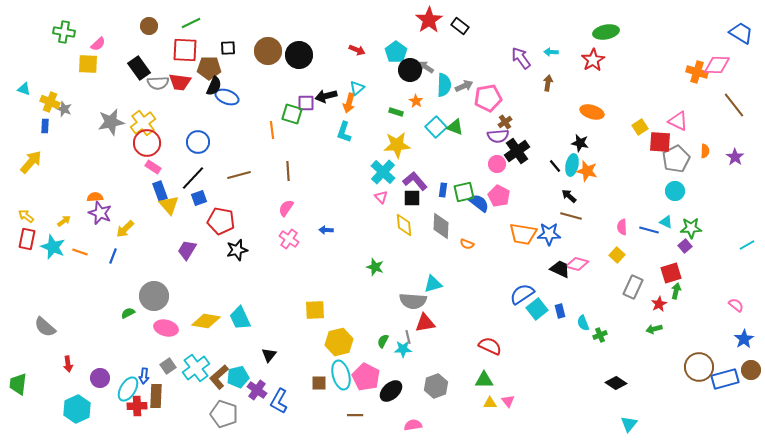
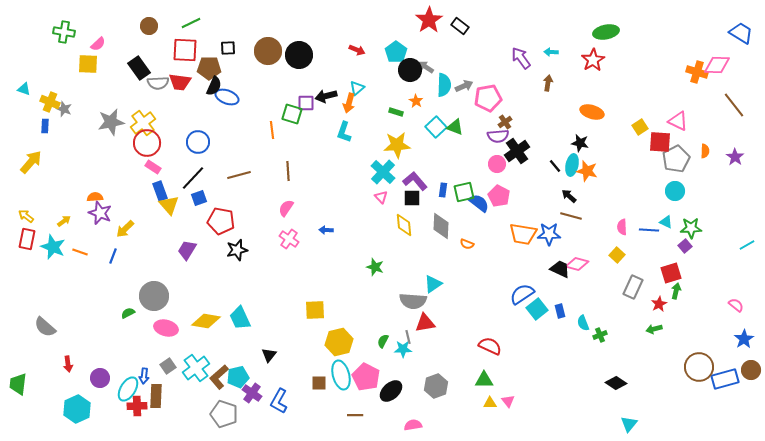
blue line at (649, 230): rotated 12 degrees counterclockwise
cyan triangle at (433, 284): rotated 18 degrees counterclockwise
purple cross at (257, 390): moved 5 px left, 3 px down
